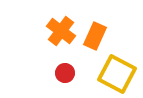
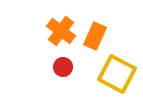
red circle: moved 2 px left, 6 px up
